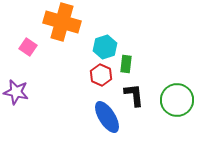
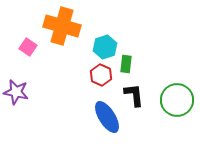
orange cross: moved 4 px down
